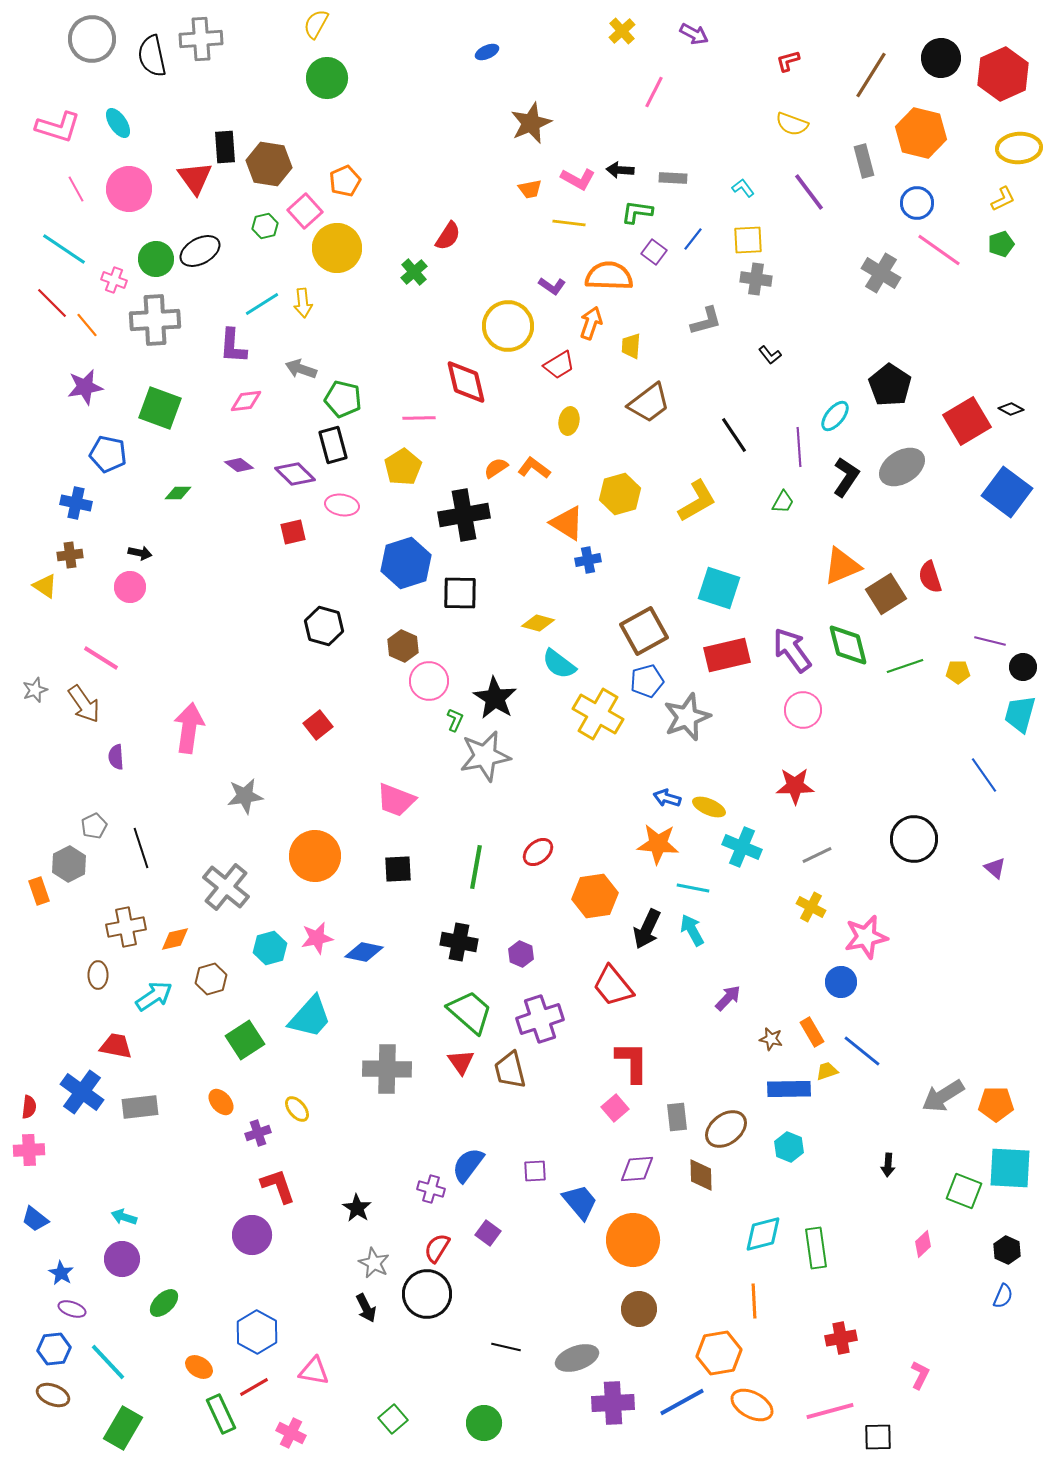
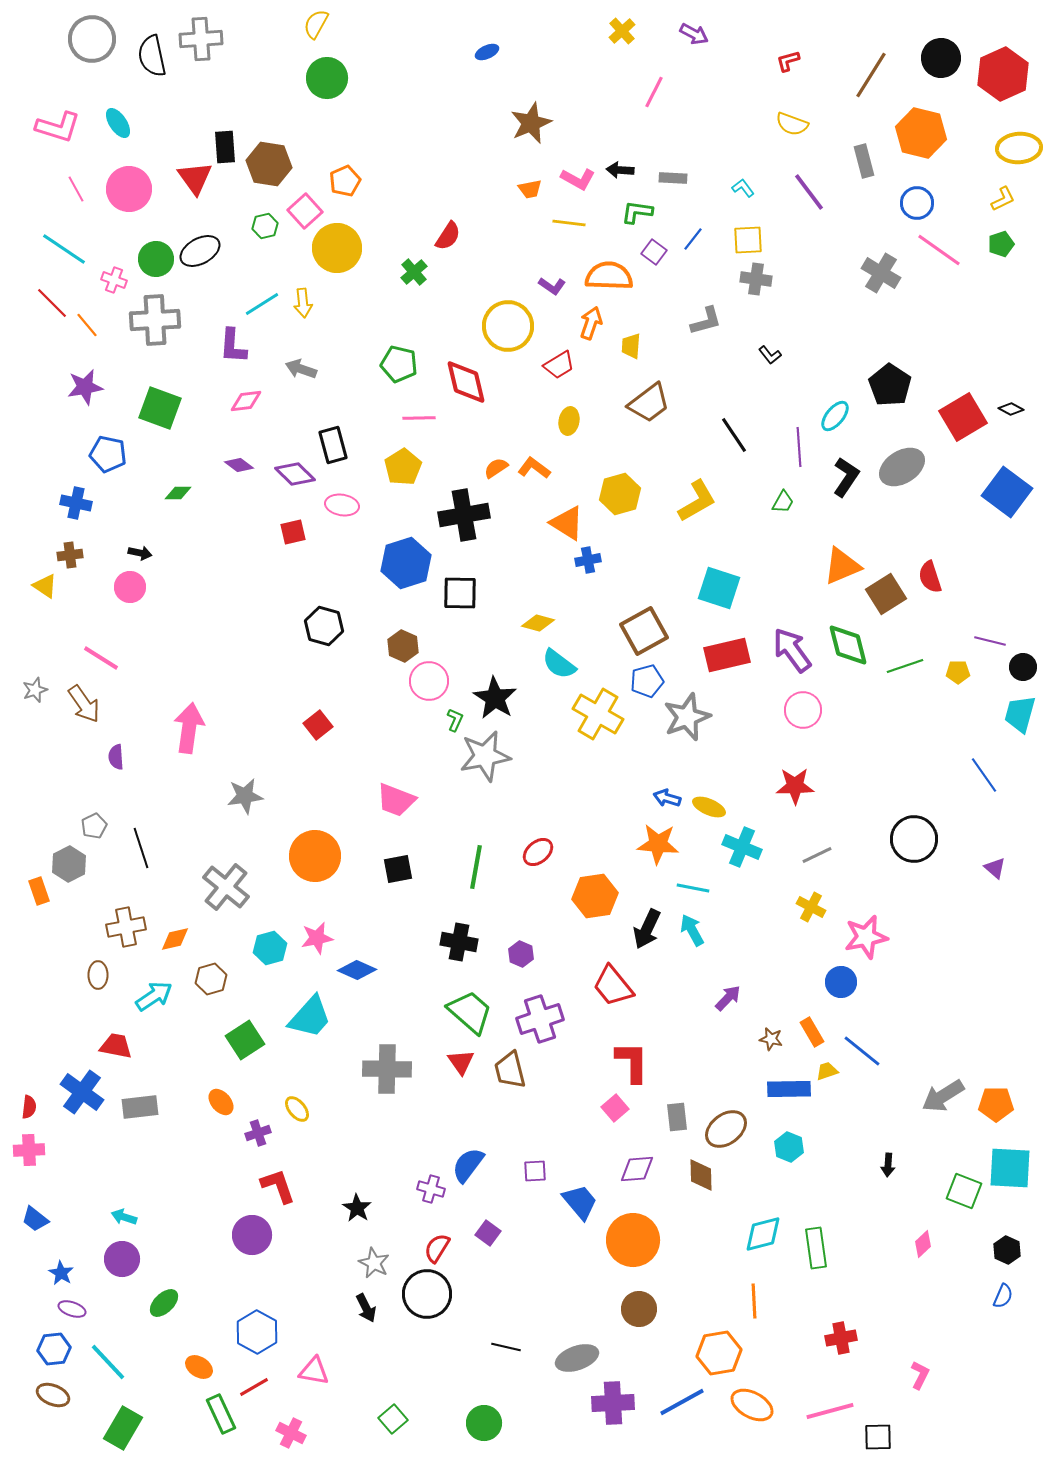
green pentagon at (343, 399): moved 56 px right, 35 px up
red square at (967, 421): moved 4 px left, 4 px up
black square at (398, 869): rotated 8 degrees counterclockwise
blue diamond at (364, 952): moved 7 px left, 18 px down; rotated 12 degrees clockwise
